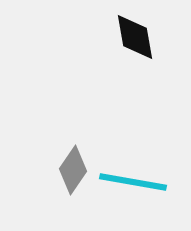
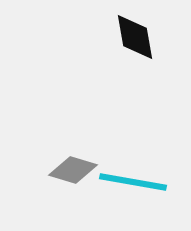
gray diamond: rotated 72 degrees clockwise
